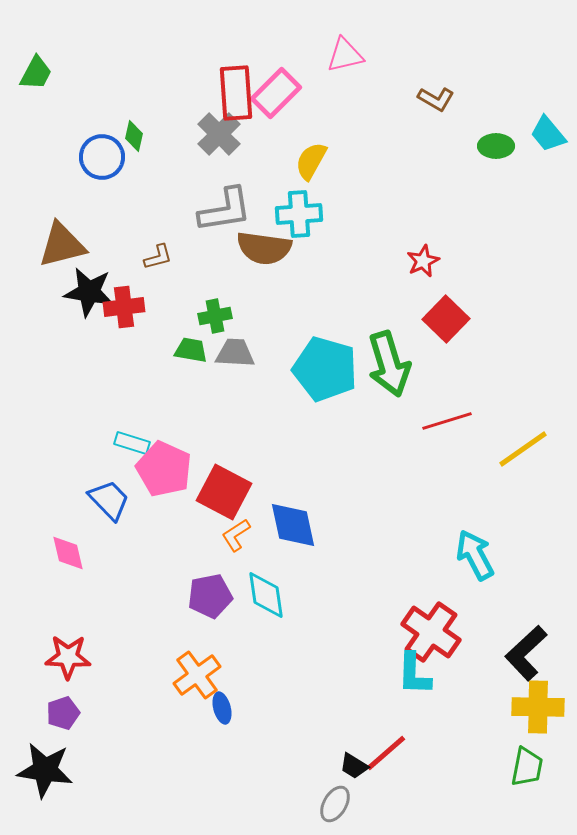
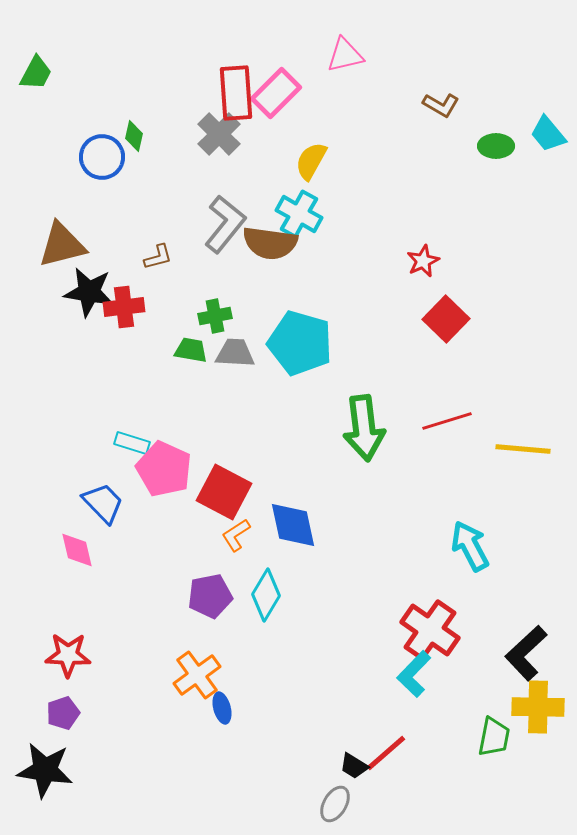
brown L-shape at (436, 99): moved 5 px right, 6 px down
gray L-shape at (225, 210): moved 14 px down; rotated 42 degrees counterclockwise
cyan cross at (299, 214): rotated 33 degrees clockwise
brown semicircle at (264, 248): moved 6 px right, 5 px up
green arrow at (389, 364): moved 25 px left, 64 px down; rotated 10 degrees clockwise
cyan pentagon at (325, 369): moved 25 px left, 26 px up
yellow line at (523, 449): rotated 40 degrees clockwise
blue trapezoid at (109, 500): moved 6 px left, 3 px down
pink diamond at (68, 553): moved 9 px right, 3 px up
cyan arrow at (475, 555): moved 5 px left, 9 px up
cyan diamond at (266, 595): rotated 39 degrees clockwise
red cross at (431, 632): moved 1 px left, 2 px up
red star at (68, 657): moved 2 px up
cyan L-shape at (414, 674): rotated 42 degrees clockwise
green trapezoid at (527, 767): moved 33 px left, 30 px up
